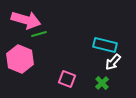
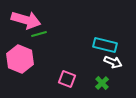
white arrow: rotated 108 degrees counterclockwise
